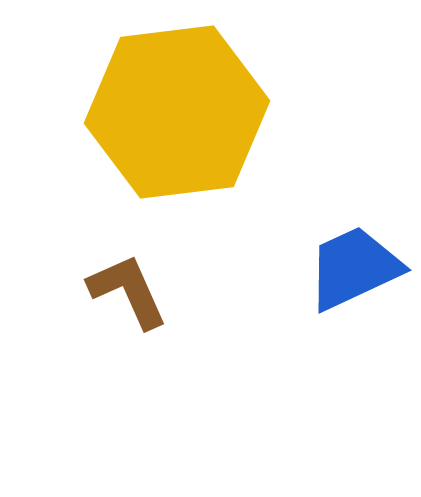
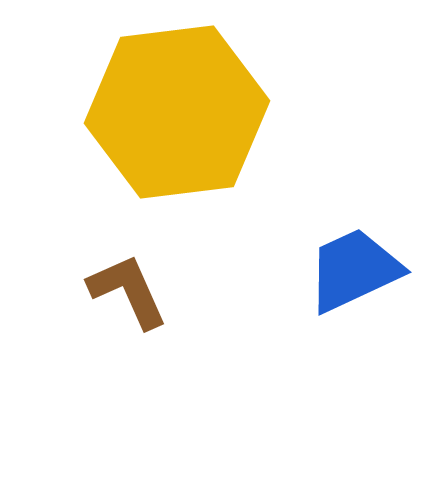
blue trapezoid: moved 2 px down
